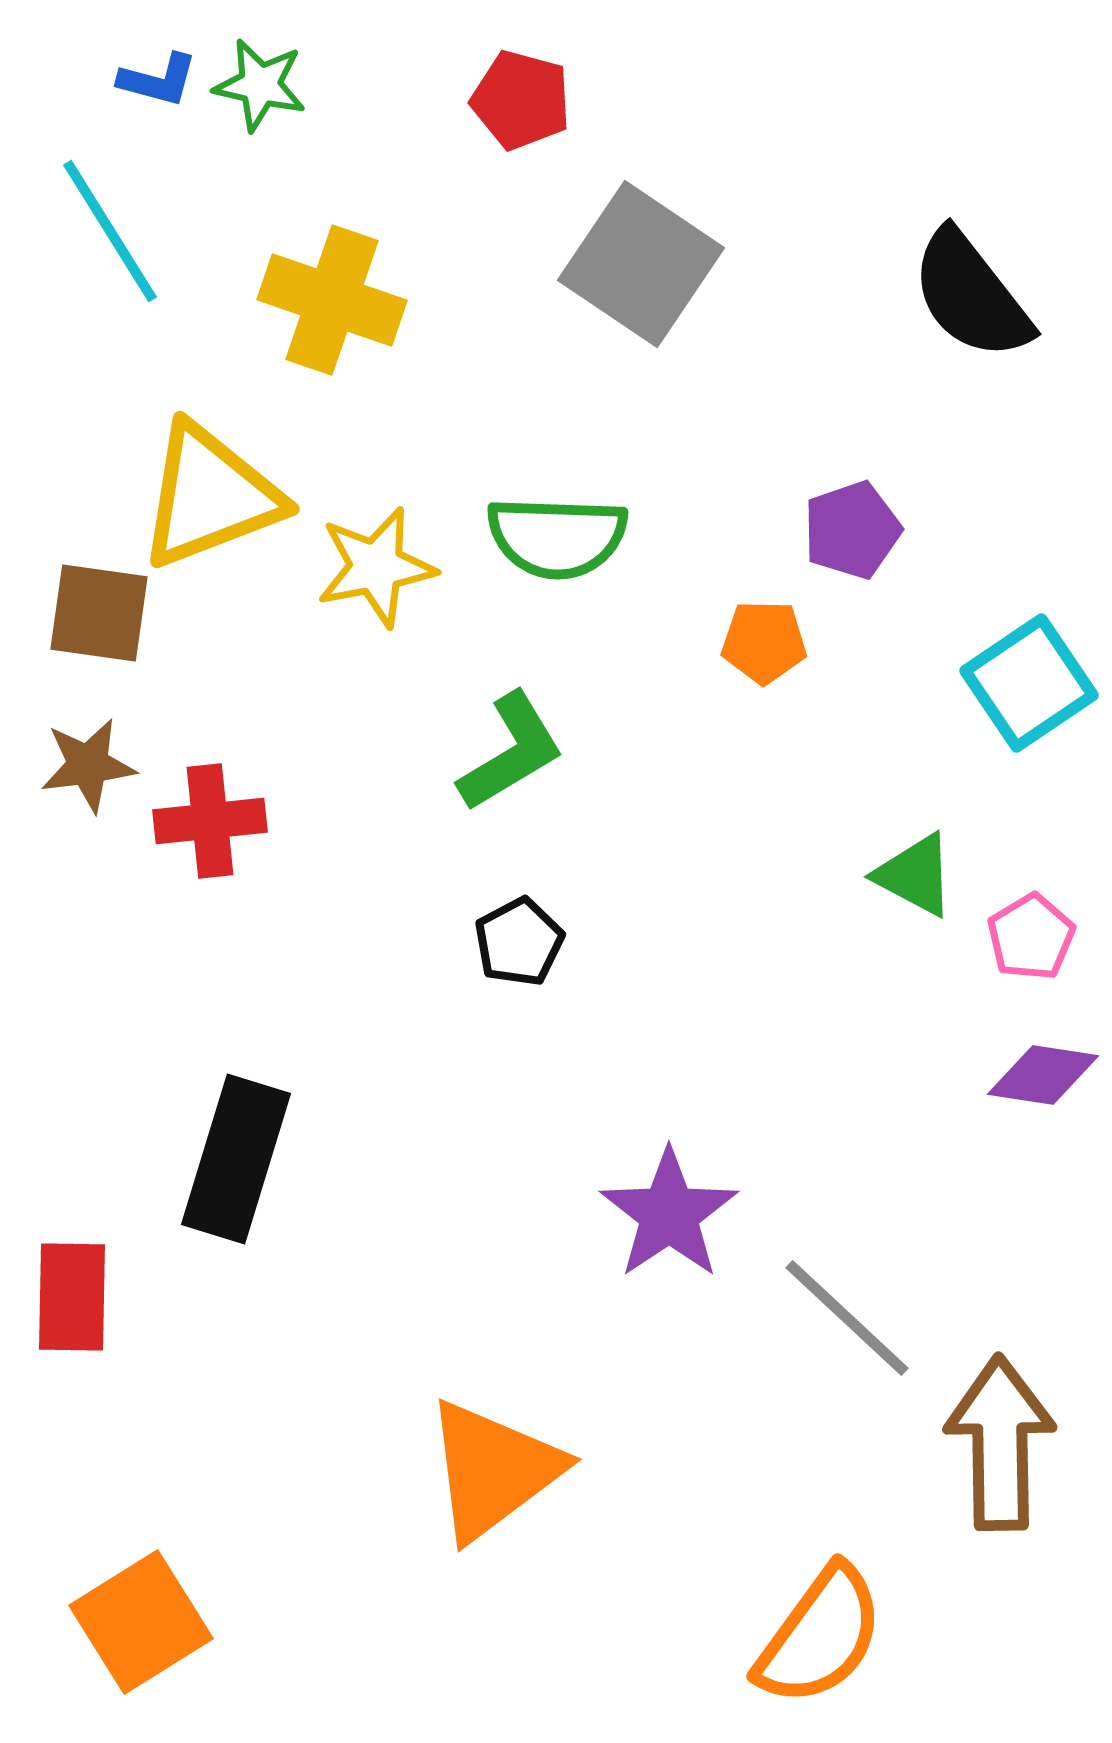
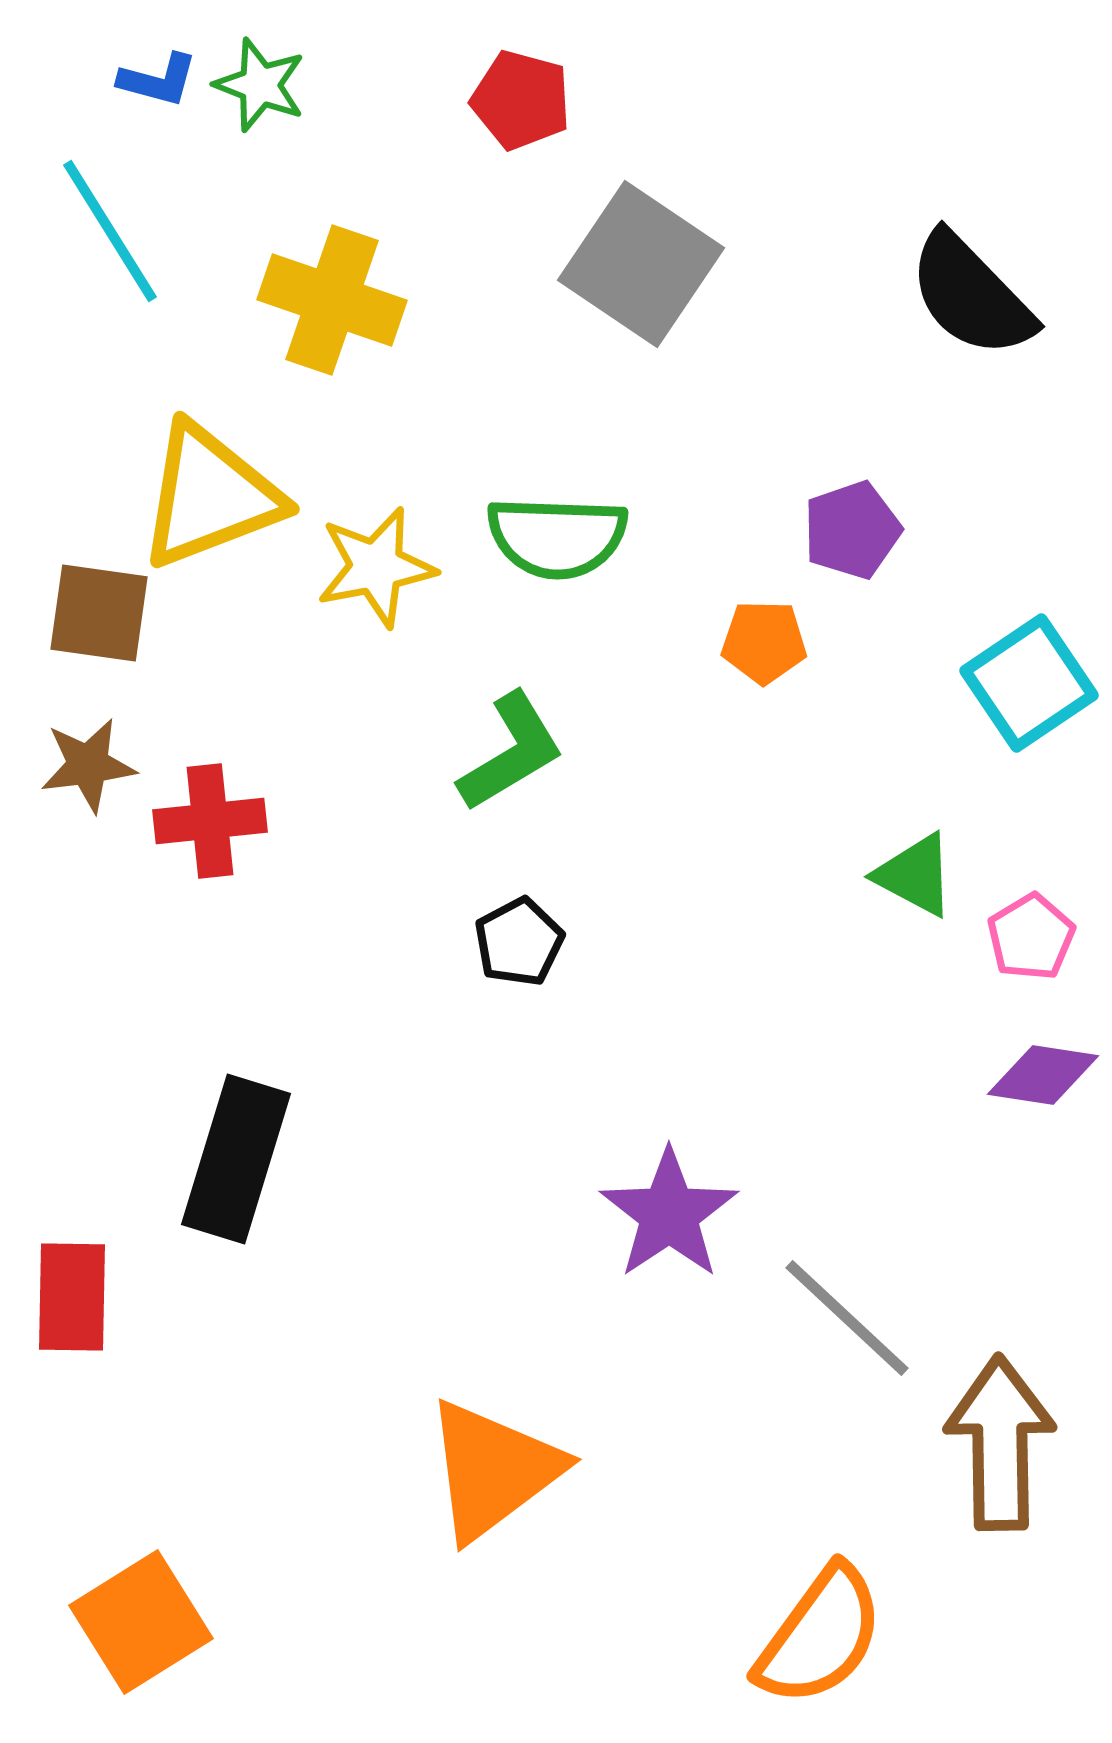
green star: rotated 8 degrees clockwise
black semicircle: rotated 6 degrees counterclockwise
